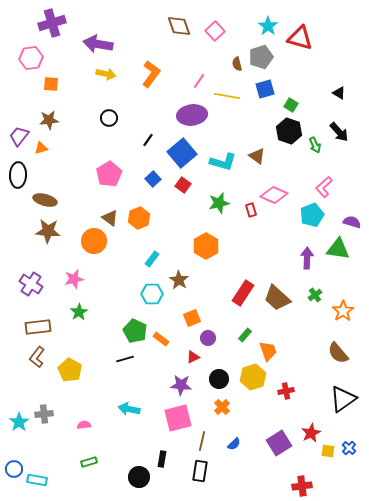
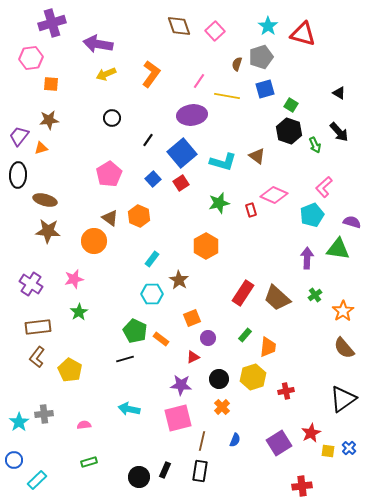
red triangle at (300, 38): moved 3 px right, 4 px up
brown semicircle at (237, 64): rotated 32 degrees clockwise
yellow arrow at (106, 74): rotated 144 degrees clockwise
black circle at (109, 118): moved 3 px right
red square at (183, 185): moved 2 px left, 2 px up; rotated 21 degrees clockwise
orange hexagon at (139, 218): moved 2 px up; rotated 15 degrees counterclockwise
orange trapezoid at (268, 351): moved 4 px up; rotated 25 degrees clockwise
brown semicircle at (338, 353): moved 6 px right, 5 px up
blue semicircle at (234, 444): moved 1 px right, 4 px up; rotated 24 degrees counterclockwise
black rectangle at (162, 459): moved 3 px right, 11 px down; rotated 14 degrees clockwise
blue circle at (14, 469): moved 9 px up
cyan rectangle at (37, 480): rotated 54 degrees counterclockwise
